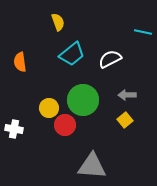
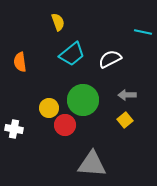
gray triangle: moved 2 px up
